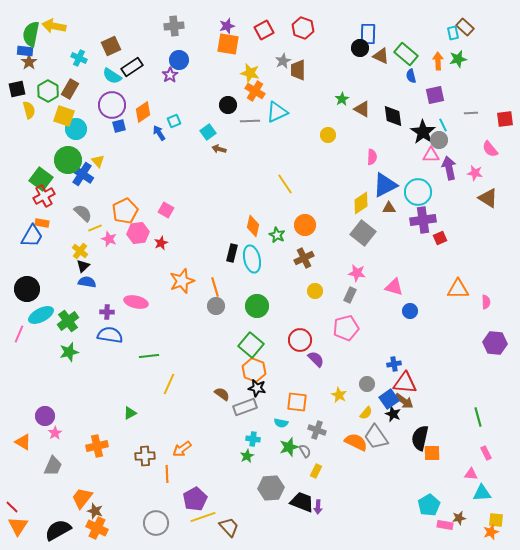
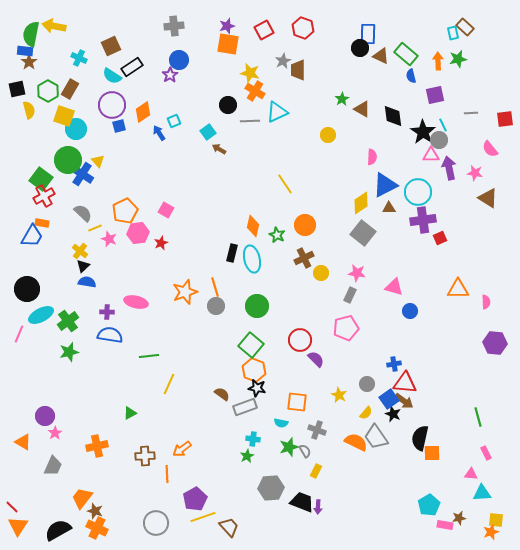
brown arrow at (219, 149): rotated 16 degrees clockwise
orange star at (182, 281): moved 3 px right, 11 px down
yellow circle at (315, 291): moved 6 px right, 18 px up
